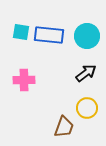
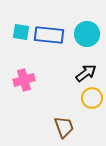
cyan circle: moved 2 px up
pink cross: rotated 15 degrees counterclockwise
yellow circle: moved 5 px right, 10 px up
brown trapezoid: rotated 40 degrees counterclockwise
